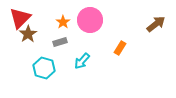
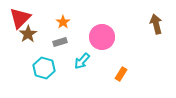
pink circle: moved 12 px right, 17 px down
brown arrow: rotated 66 degrees counterclockwise
orange rectangle: moved 1 px right, 26 px down
